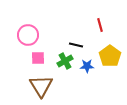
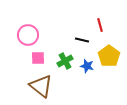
black line: moved 6 px right, 5 px up
yellow pentagon: moved 1 px left
blue star: rotated 16 degrees clockwise
brown triangle: rotated 20 degrees counterclockwise
